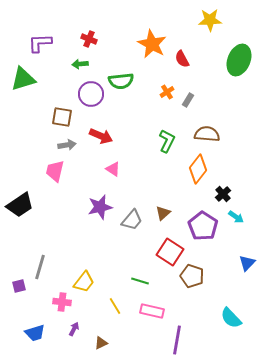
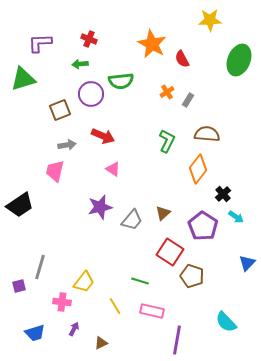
brown square at (62, 117): moved 2 px left, 7 px up; rotated 30 degrees counterclockwise
red arrow at (101, 136): moved 2 px right
cyan semicircle at (231, 318): moved 5 px left, 4 px down
